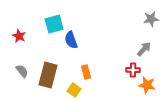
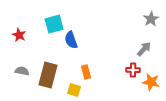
gray star: rotated 21 degrees counterclockwise
red star: moved 1 px up
gray semicircle: rotated 40 degrees counterclockwise
orange star: moved 4 px right, 3 px up
yellow square: rotated 16 degrees counterclockwise
